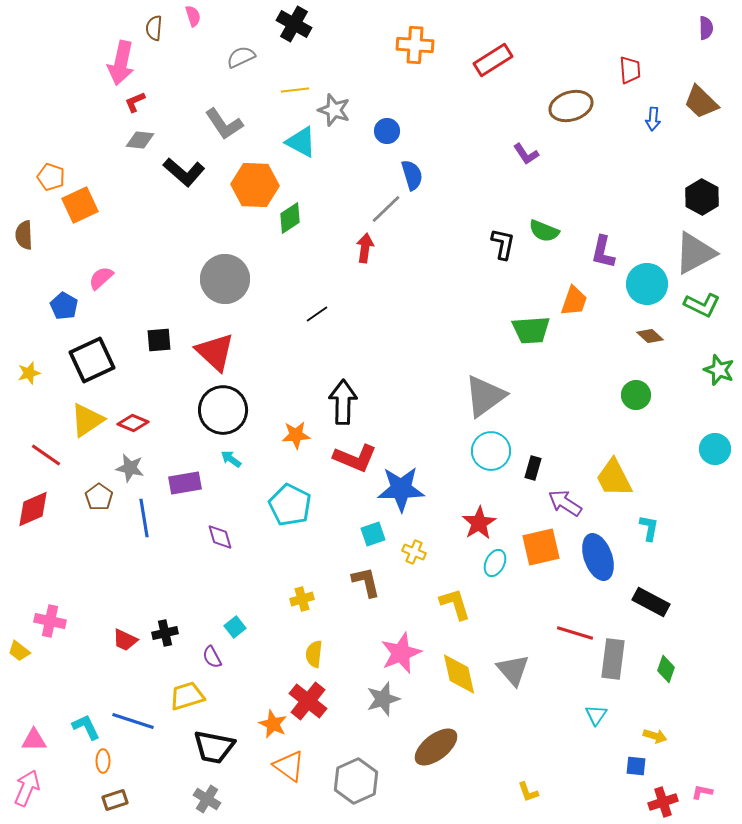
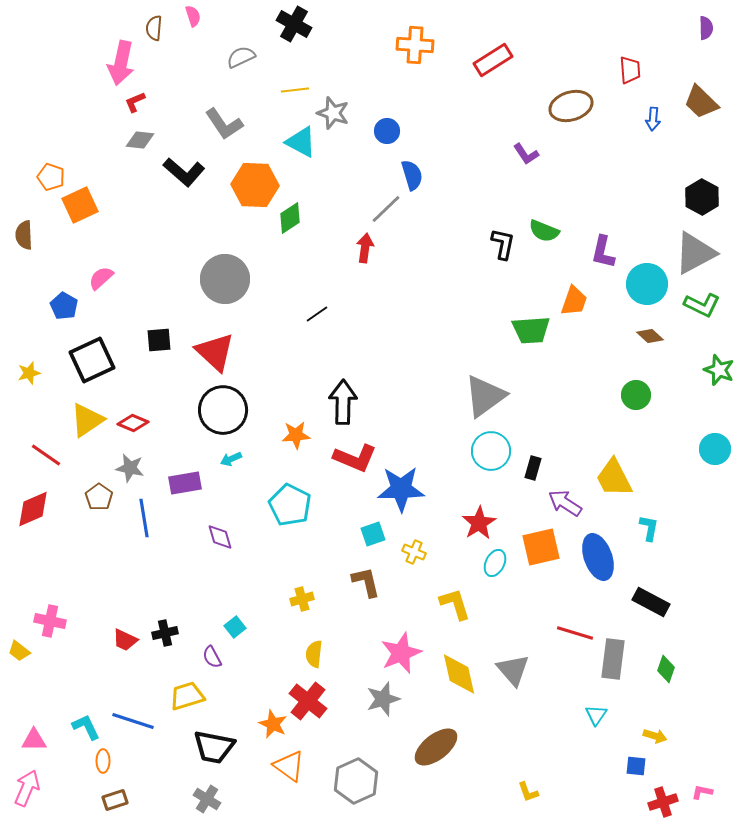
gray star at (334, 110): moved 1 px left, 3 px down
cyan arrow at (231, 459): rotated 60 degrees counterclockwise
